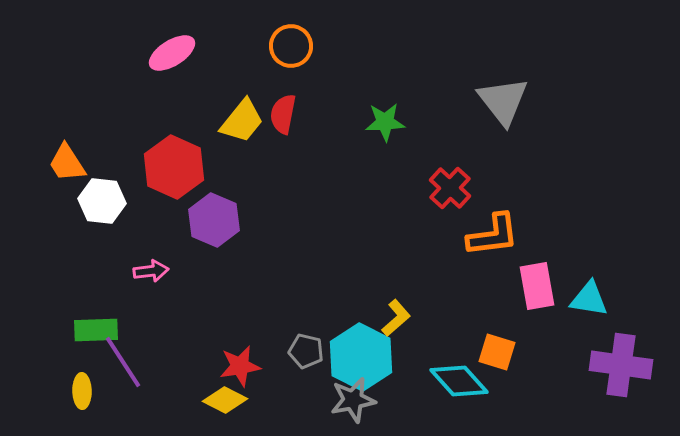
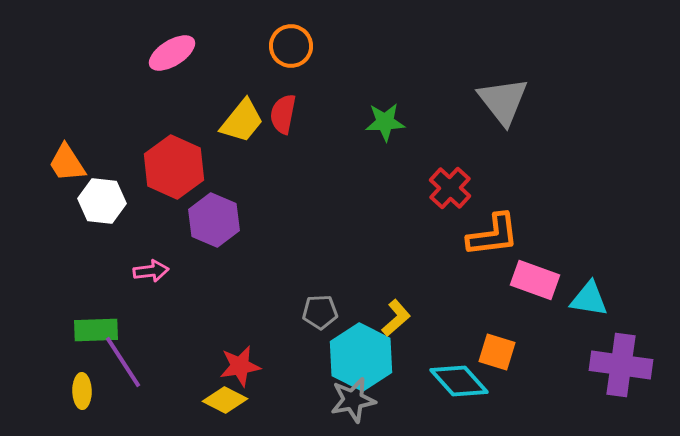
pink rectangle: moved 2 px left, 6 px up; rotated 60 degrees counterclockwise
gray pentagon: moved 14 px right, 39 px up; rotated 16 degrees counterclockwise
